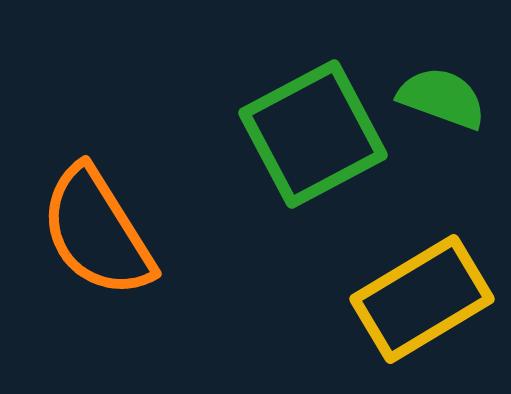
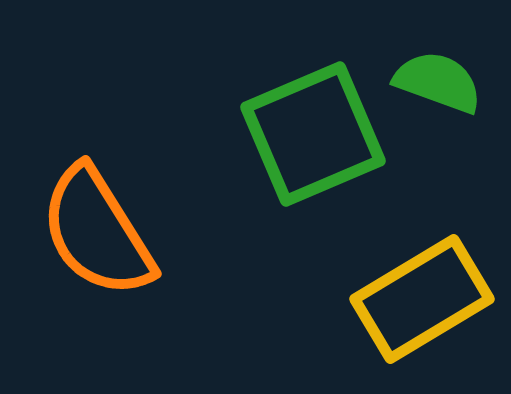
green semicircle: moved 4 px left, 16 px up
green square: rotated 5 degrees clockwise
